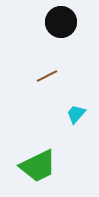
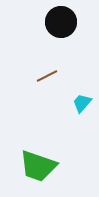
cyan trapezoid: moved 6 px right, 11 px up
green trapezoid: rotated 45 degrees clockwise
